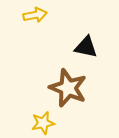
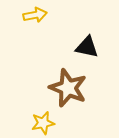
black triangle: moved 1 px right
